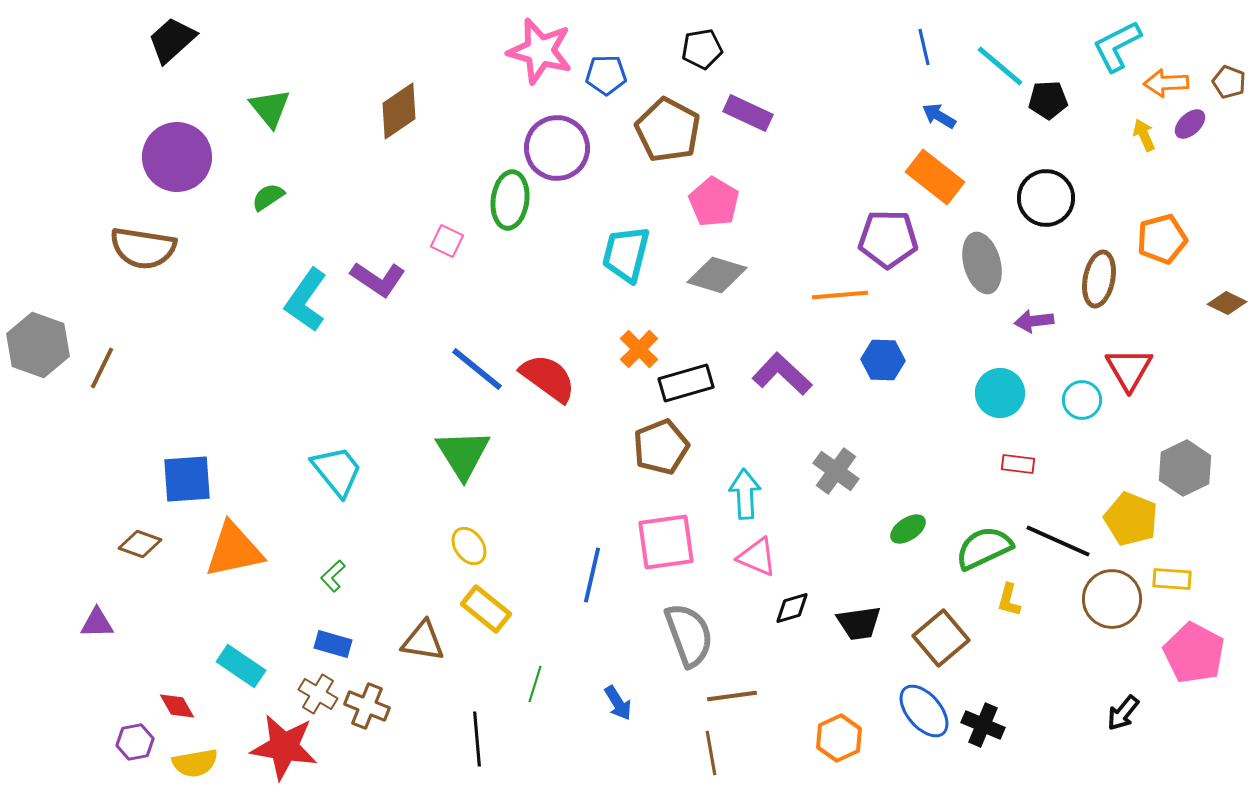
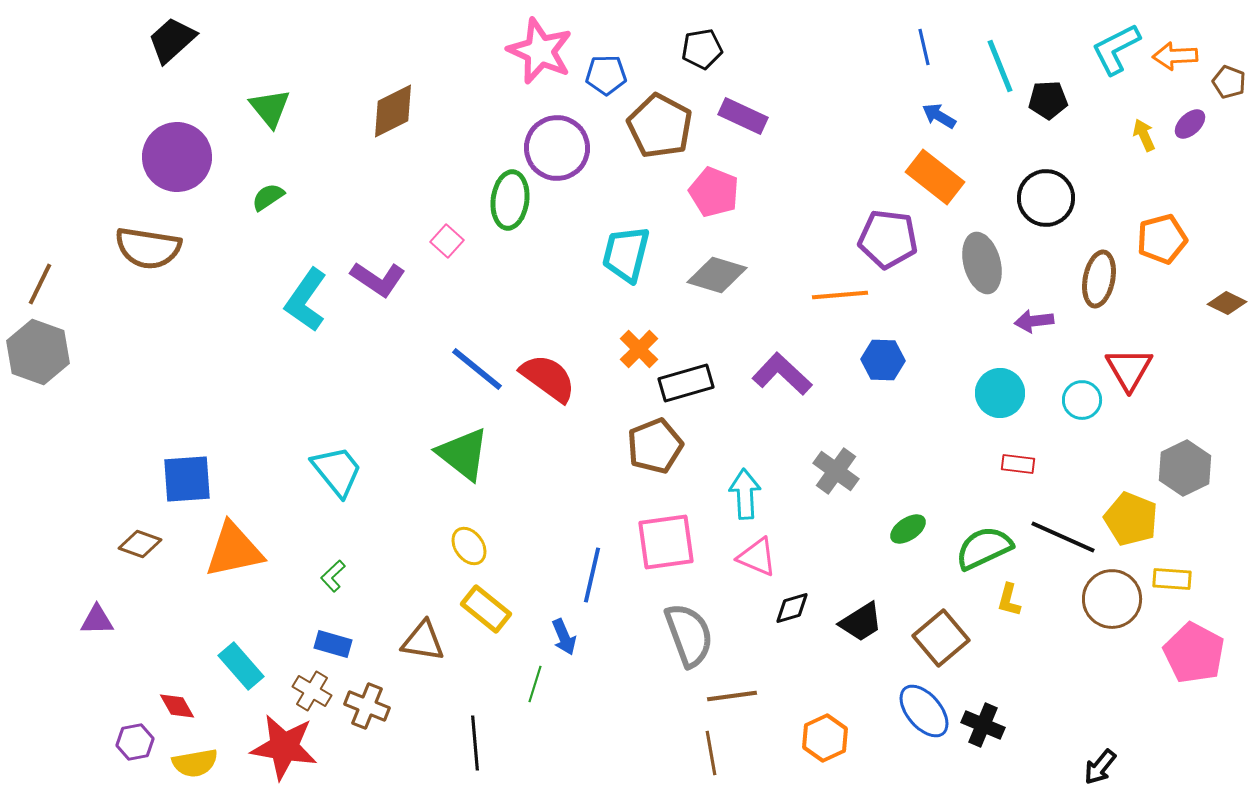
cyan L-shape at (1117, 46): moved 1 px left, 3 px down
pink star at (540, 51): rotated 8 degrees clockwise
cyan line at (1000, 66): rotated 28 degrees clockwise
orange arrow at (1166, 83): moved 9 px right, 27 px up
brown diamond at (399, 111): moved 6 px left; rotated 8 degrees clockwise
purple rectangle at (748, 113): moved 5 px left, 3 px down
brown pentagon at (668, 130): moved 8 px left, 4 px up
pink pentagon at (714, 202): moved 10 px up; rotated 9 degrees counterclockwise
purple pentagon at (888, 239): rotated 6 degrees clockwise
pink square at (447, 241): rotated 16 degrees clockwise
brown semicircle at (143, 248): moved 5 px right
gray hexagon at (38, 345): moved 7 px down
brown line at (102, 368): moved 62 px left, 84 px up
brown pentagon at (661, 447): moved 6 px left, 1 px up
green triangle at (463, 454): rotated 20 degrees counterclockwise
black line at (1058, 541): moved 5 px right, 4 px up
purple triangle at (97, 623): moved 3 px up
black trapezoid at (859, 623): moved 2 px right, 1 px up; rotated 24 degrees counterclockwise
cyan rectangle at (241, 666): rotated 15 degrees clockwise
brown cross at (318, 694): moved 6 px left, 3 px up
blue arrow at (618, 703): moved 54 px left, 66 px up; rotated 9 degrees clockwise
black arrow at (1123, 713): moved 23 px left, 54 px down
orange hexagon at (839, 738): moved 14 px left
black line at (477, 739): moved 2 px left, 4 px down
